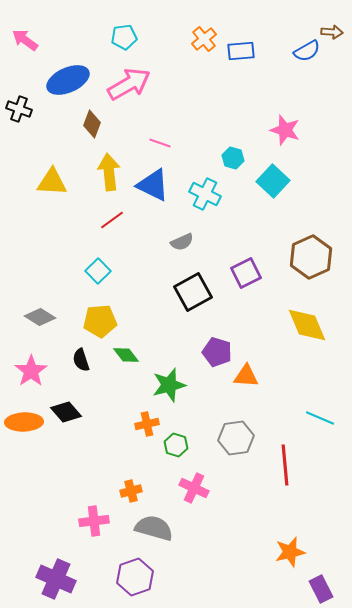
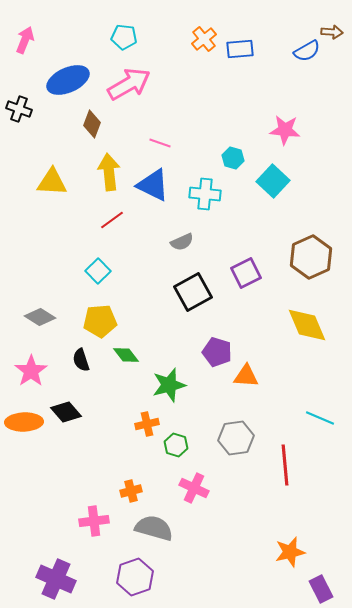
cyan pentagon at (124, 37): rotated 15 degrees clockwise
pink arrow at (25, 40): rotated 76 degrees clockwise
blue rectangle at (241, 51): moved 1 px left, 2 px up
pink star at (285, 130): rotated 12 degrees counterclockwise
cyan cross at (205, 194): rotated 20 degrees counterclockwise
